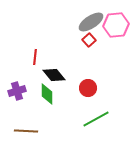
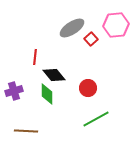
gray ellipse: moved 19 px left, 6 px down
red square: moved 2 px right, 1 px up
purple cross: moved 3 px left
